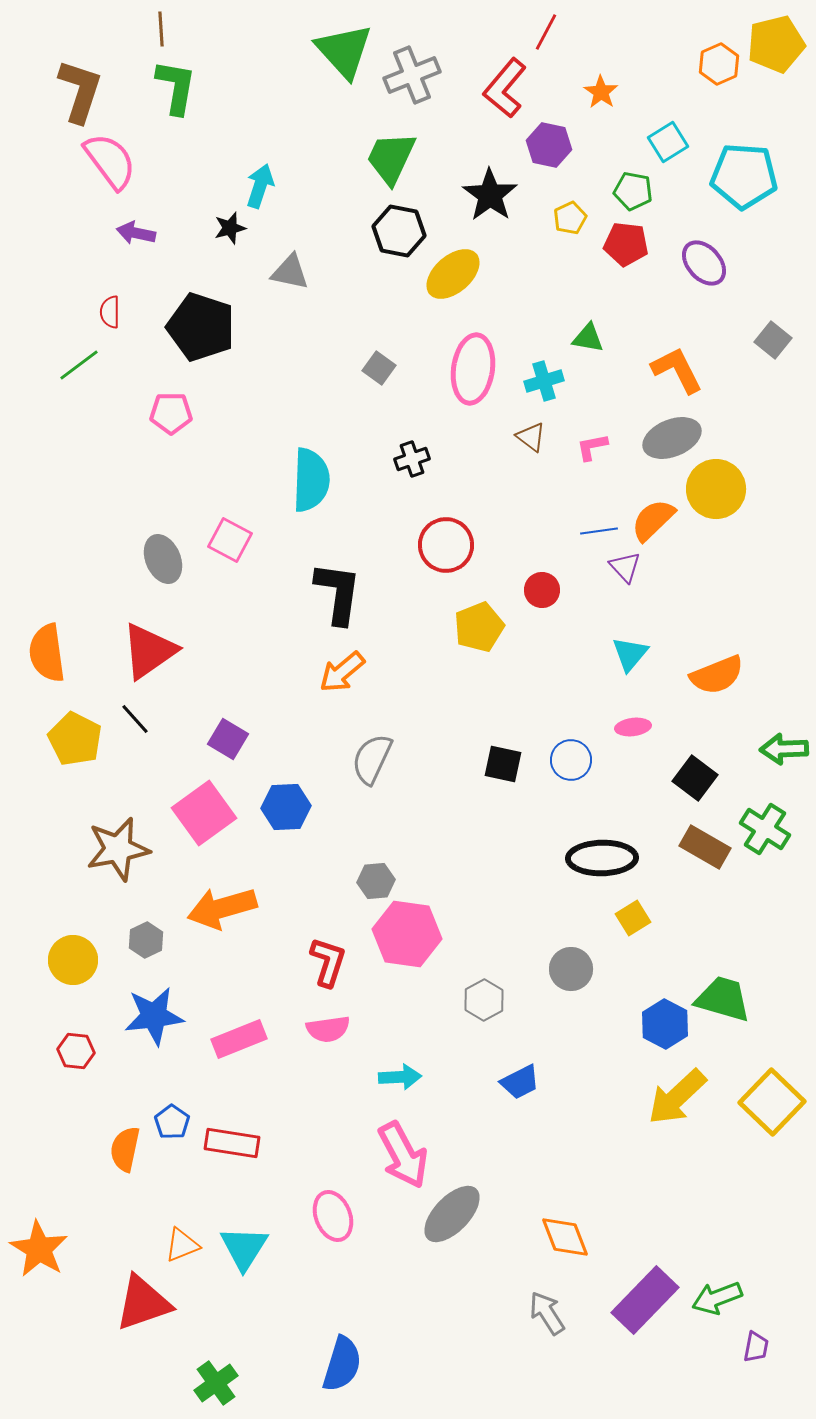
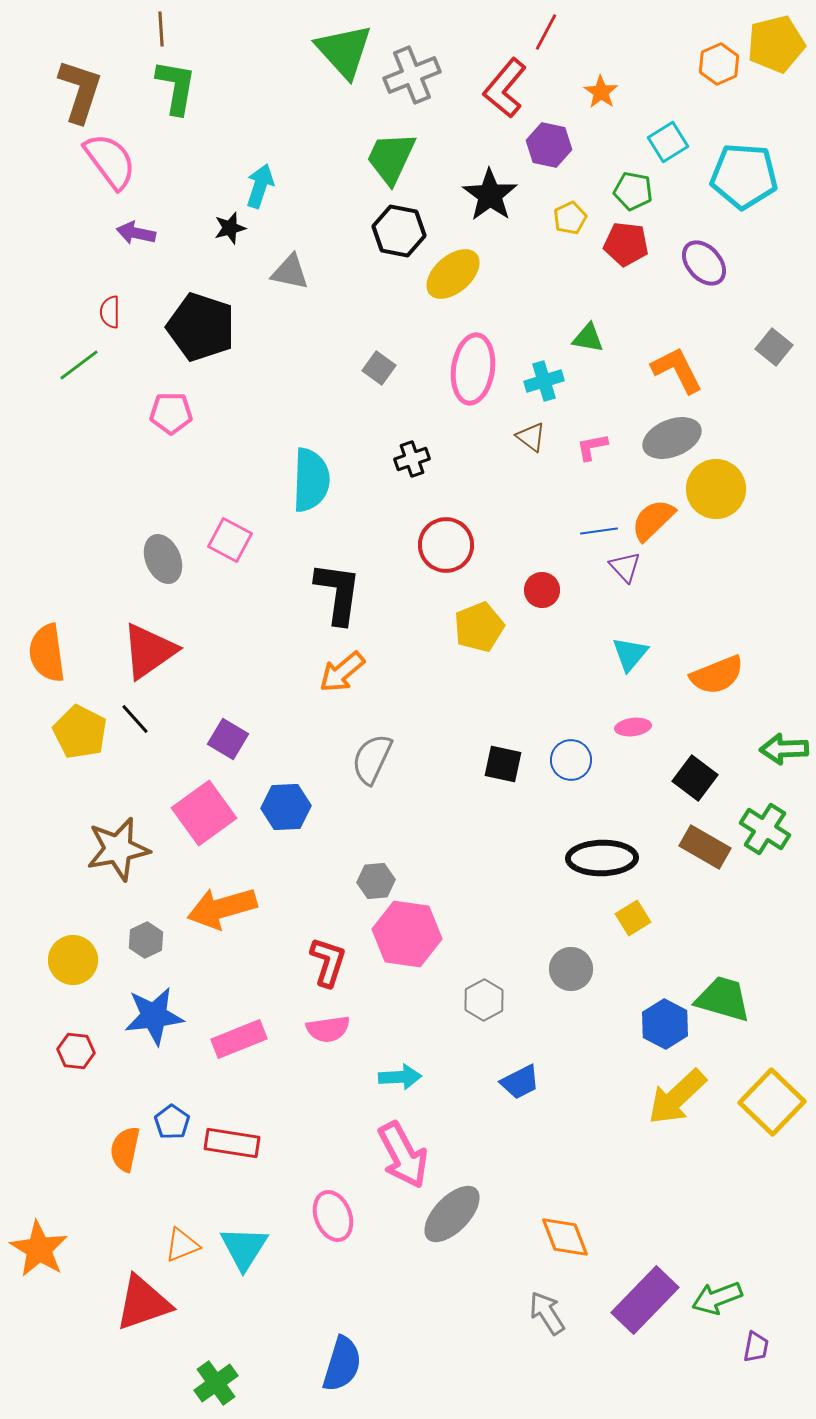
gray square at (773, 340): moved 1 px right, 7 px down
yellow pentagon at (75, 739): moved 5 px right, 7 px up
